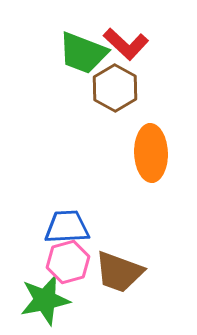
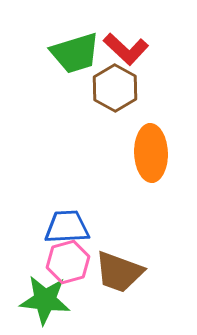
red L-shape: moved 5 px down
green trapezoid: moved 8 px left; rotated 38 degrees counterclockwise
green star: rotated 18 degrees clockwise
